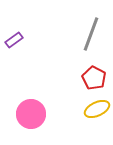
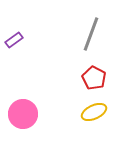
yellow ellipse: moved 3 px left, 3 px down
pink circle: moved 8 px left
